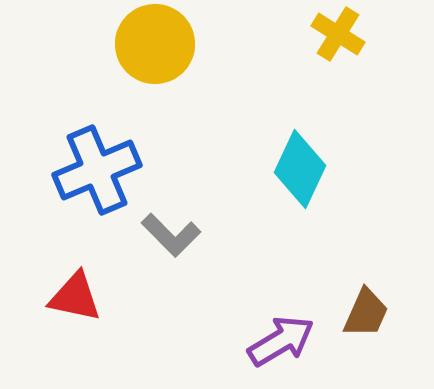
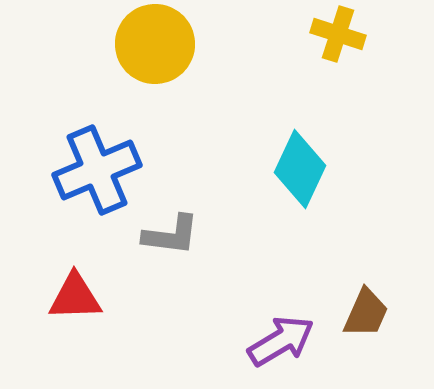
yellow cross: rotated 14 degrees counterclockwise
gray L-shape: rotated 38 degrees counterclockwise
red triangle: rotated 14 degrees counterclockwise
